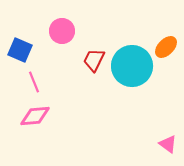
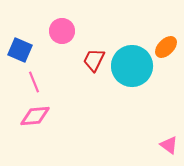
pink triangle: moved 1 px right, 1 px down
